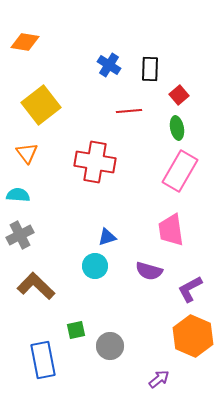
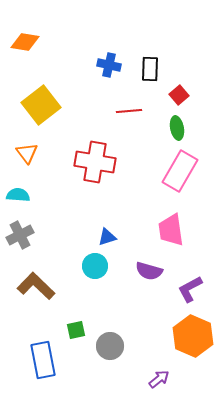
blue cross: rotated 20 degrees counterclockwise
